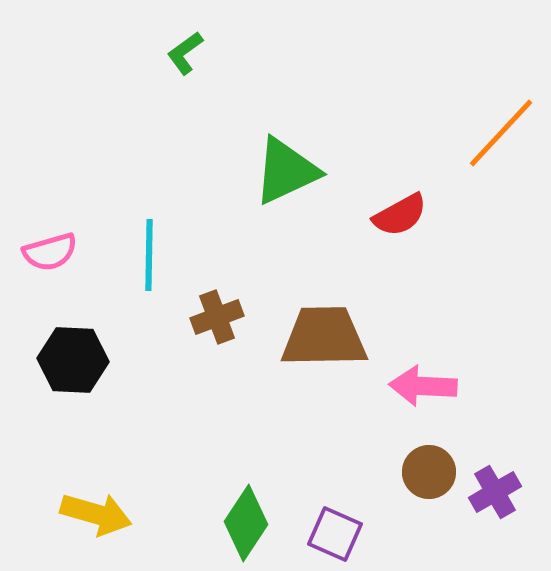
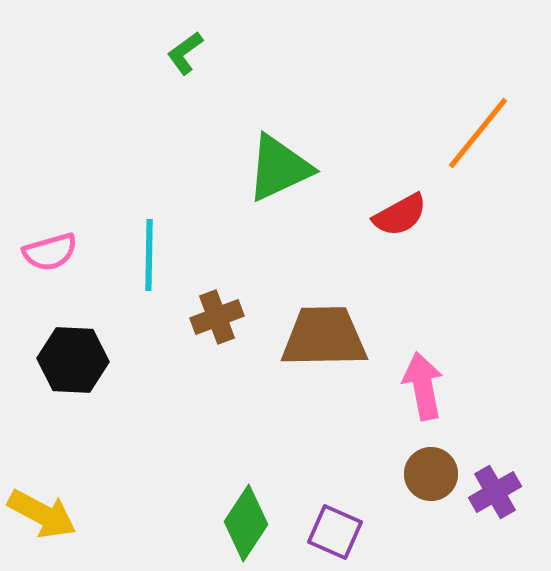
orange line: moved 23 px left; rotated 4 degrees counterclockwise
green triangle: moved 7 px left, 3 px up
pink arrow: rotated 76 degrees clockwise
brown circle: moved 2 px right, 2 px down
yellow arrow: moved 54 px left; rotated 12 degrees clockwise
purple square: moved 2 px up
